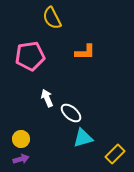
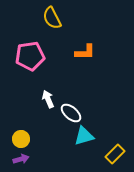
white arrow: moved 1 px right, 1 px down
cyan triangle: moved 1 px right, 2 px up
